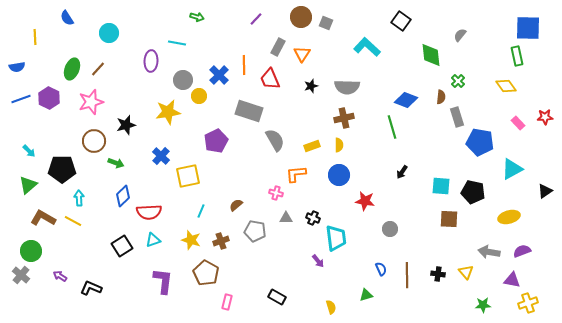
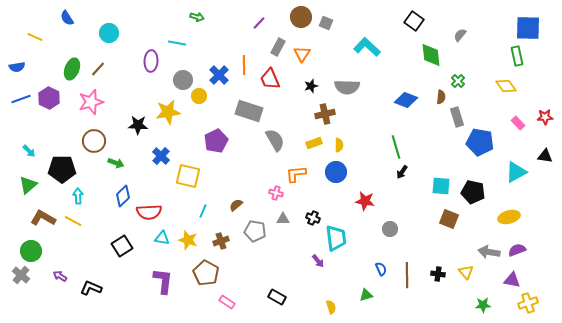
purple line at (256, 19): moved 3 px right, 4 px down
black square at (401, 21): moved 13 px right
yellow line at (35, 37): rotated 63 degrees counterclockwise
brown cross at (344, 118): moved 19 px left, 4 px up
black star at (126, 125): moved 12 px right; rotated 18 degrees clockwise
green line at (392, 127): moved 4 px right, 20 px down
yellow rectangle at (312, 146): moved 2 px right, 3 px up
cyan triangle at (512, 169): moved 4 px right, 3 px down
blue circle at (339, 175): moved 3 px left, 3 px up
yellow square at (188, 176): rotated 25 degrees clockwise
black triangle at (545, 191): moved 35 px up; rotated 42 degrees clockwise
cyan arrow at (79, 198): moved 1 px left, 2 px up
cyan line at (201, 211): moved 2 px right
gray triangle at (286, 218): moved 3 px left, 1 px down
brown square at (449, 219): rotated 18 degrees clockwise
cyan triangle at (153, 240): moved 9 px right, 2 px up; rotated 28 degrees clockwise
yellow star at (191, 240): moved 3 px left
purple semicircle at (522, 251): moved 5 px left, 1 px up
pink rectangle at (227, 302): rotated 70 degrees counterclockwise
